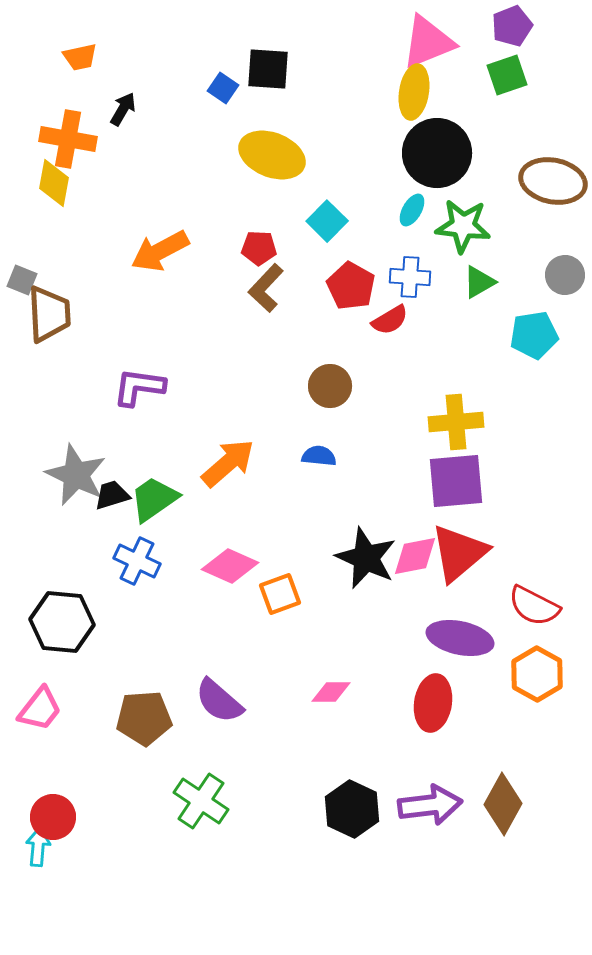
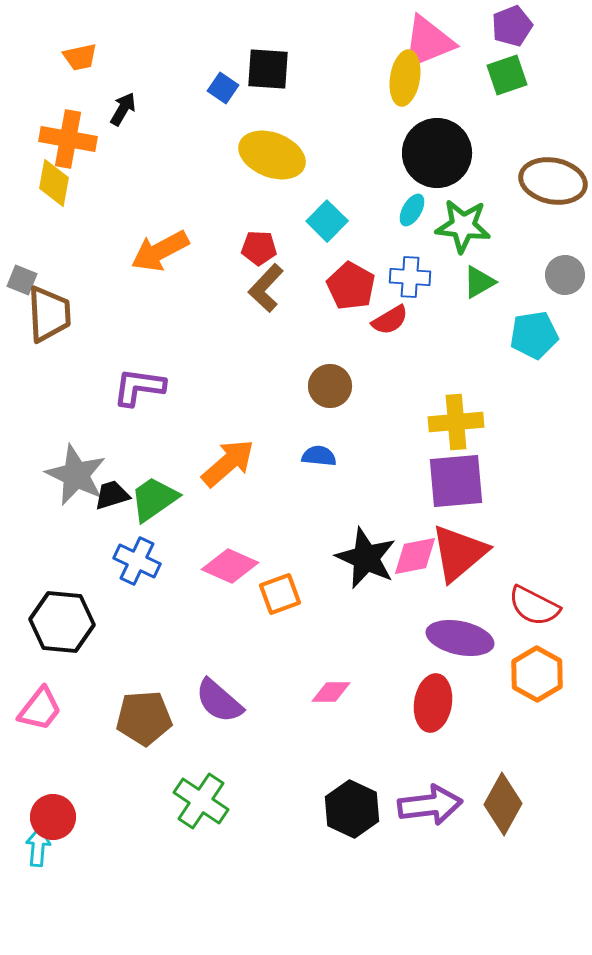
yellow ellipse at (414, 92): moved 9 px left, 14 px up
